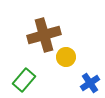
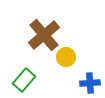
brown cross: rotated 24 degrees counterclockwise
blue cross: rotated 30 degrees clockwise
